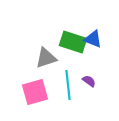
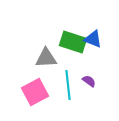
gray triangle: rotated 15 degrees clockwise
pink square: rotated 12 degrees counterclockwise
